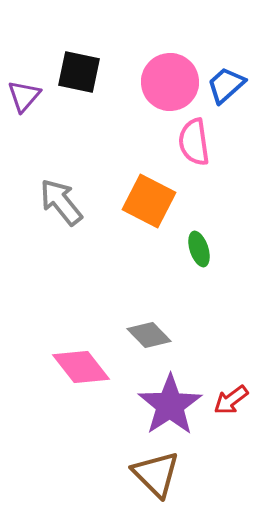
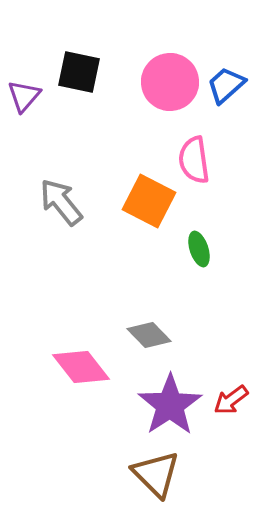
pink semicircle: moved 18 px down
